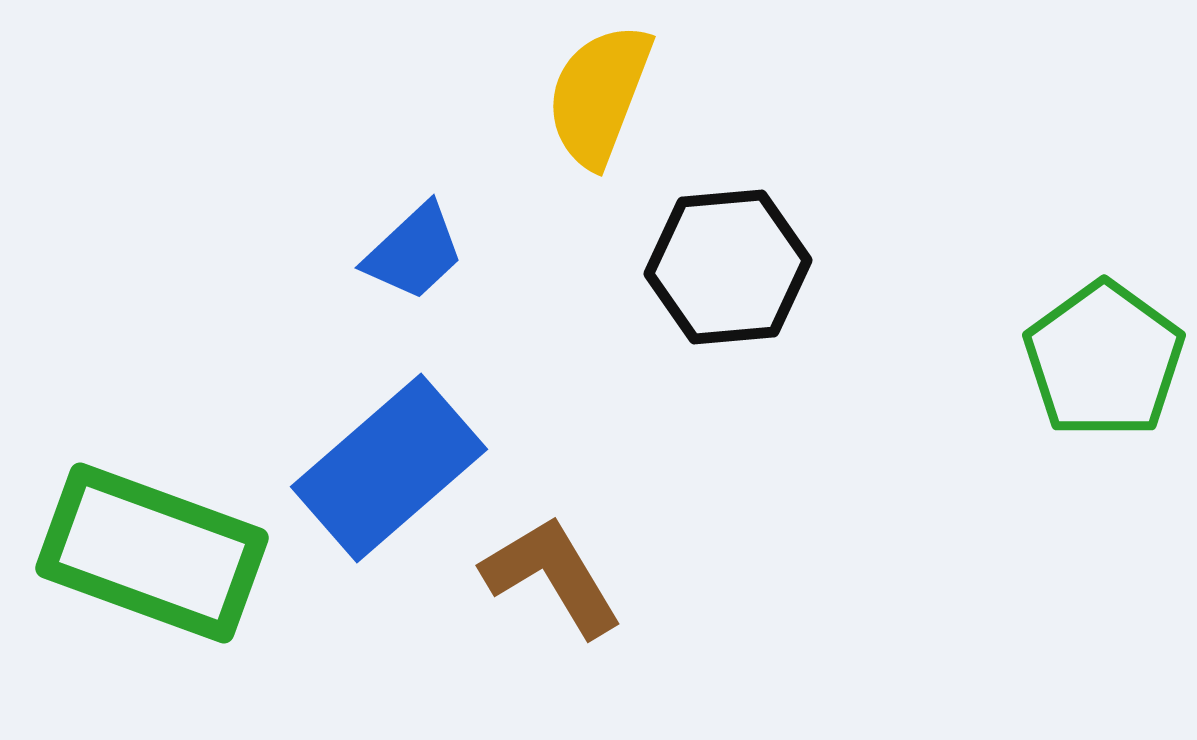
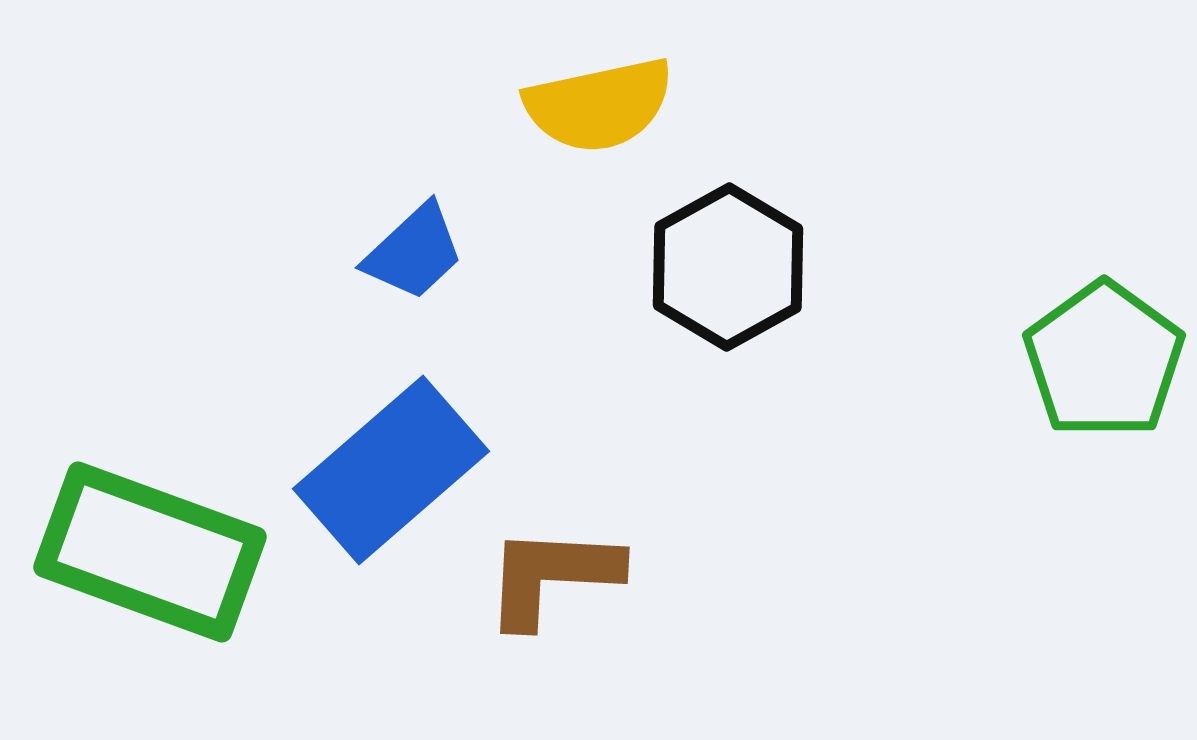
yellow semicircle: moved 10 px down; rotated 123 degrees counterclockwise
black hexagon: rotated 24 degrees counterclockwise
blue rectangle: moved 2 px right, 2 px down
green rectangle: moved 2 px left, 1 px up
brown L-shape: rotated 56 degrees counterclockwise
